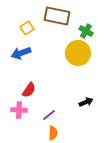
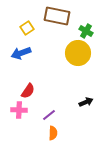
red semicircle: moved 1 px left, 1 px down
